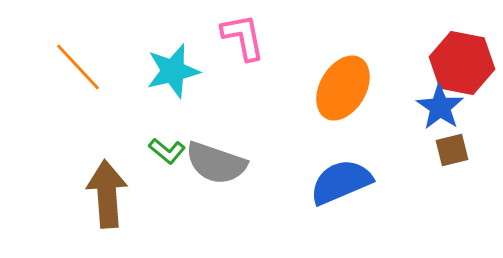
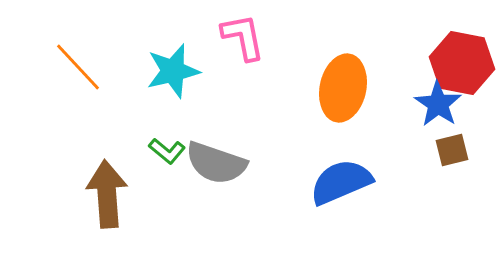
orange ellipse: rotated 18 degrees counterclockwise
blue star: moved 2 px left, 3 px up
